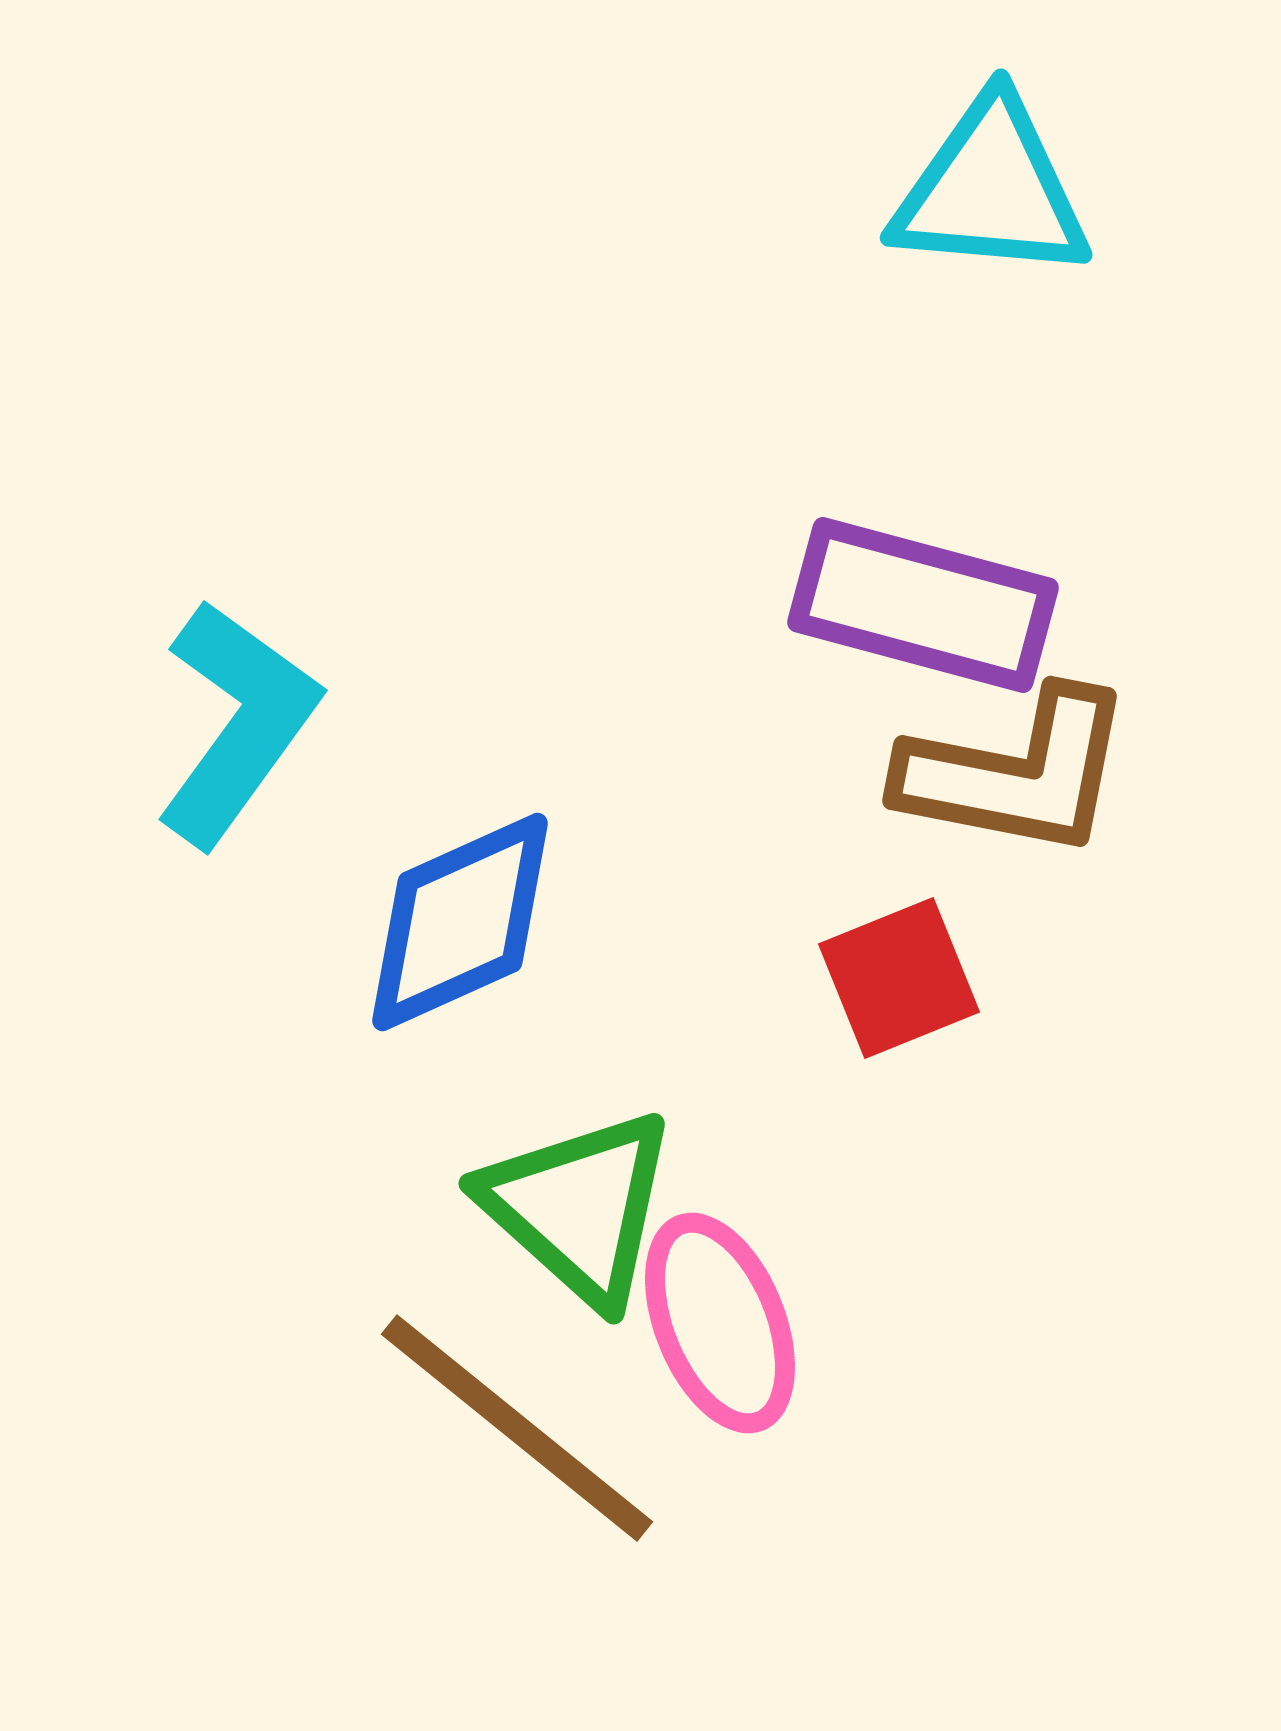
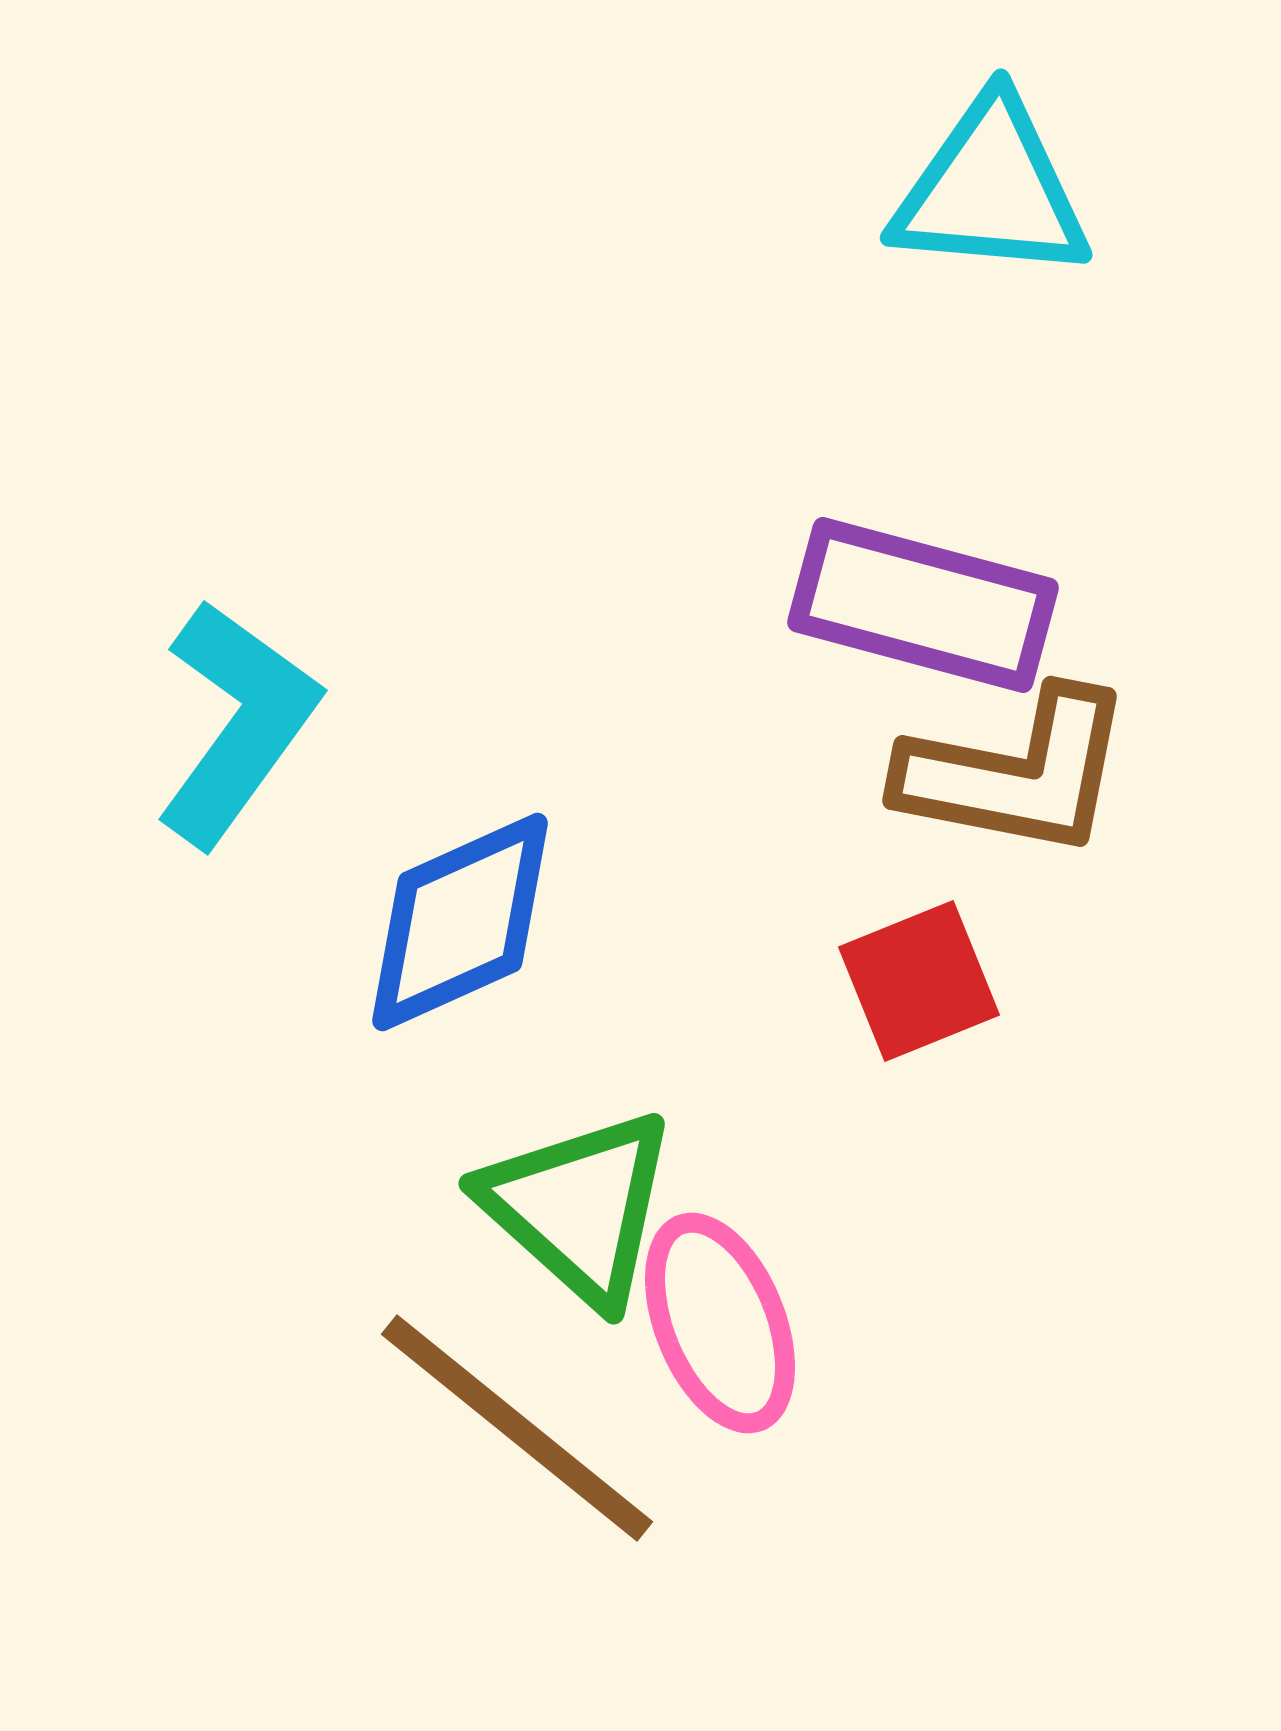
red square: moved 20 px right, 3 px down
